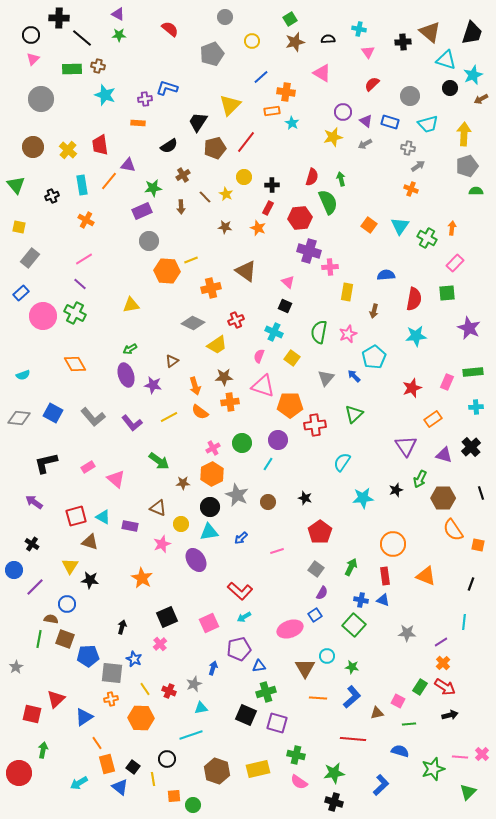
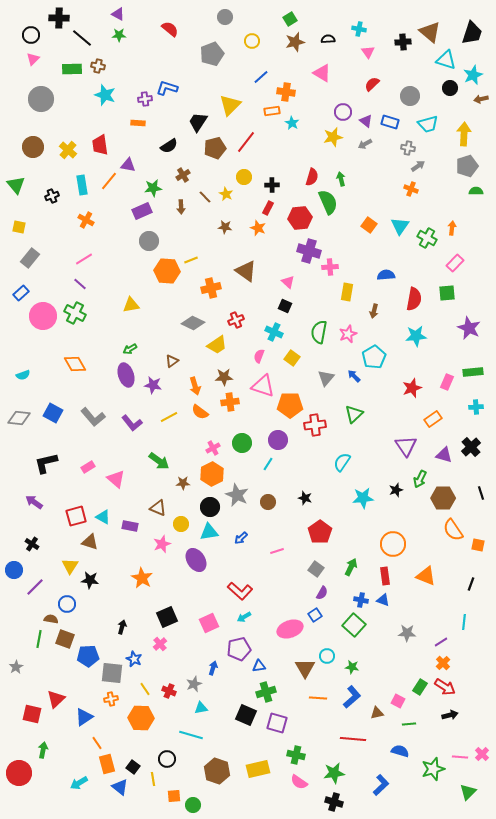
brown arrow at (481, 99): rotated 16 degrees clockwise
cyan line at (191, 735): rotated 35 degrees clockwise
